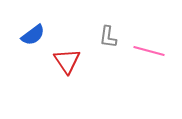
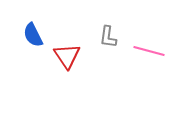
blue semicircle: rotated 100 degrees clockwise
red triangle: moved 5 px up
